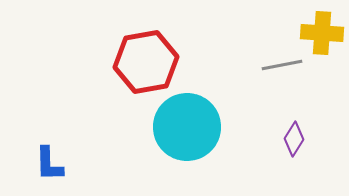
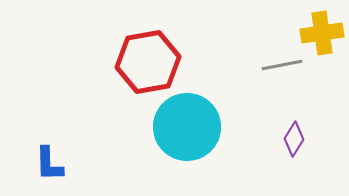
yellow cross: rotated 12 degrees counterclockwise
red hexagon: moved 2 px right
